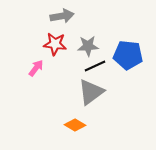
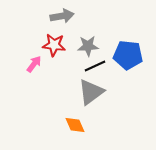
red star: moved 1 px left, 1 px down
pink arrow: moved 2 px left, 4 px up
orange diamond: rotated 35 degrees clockwise
